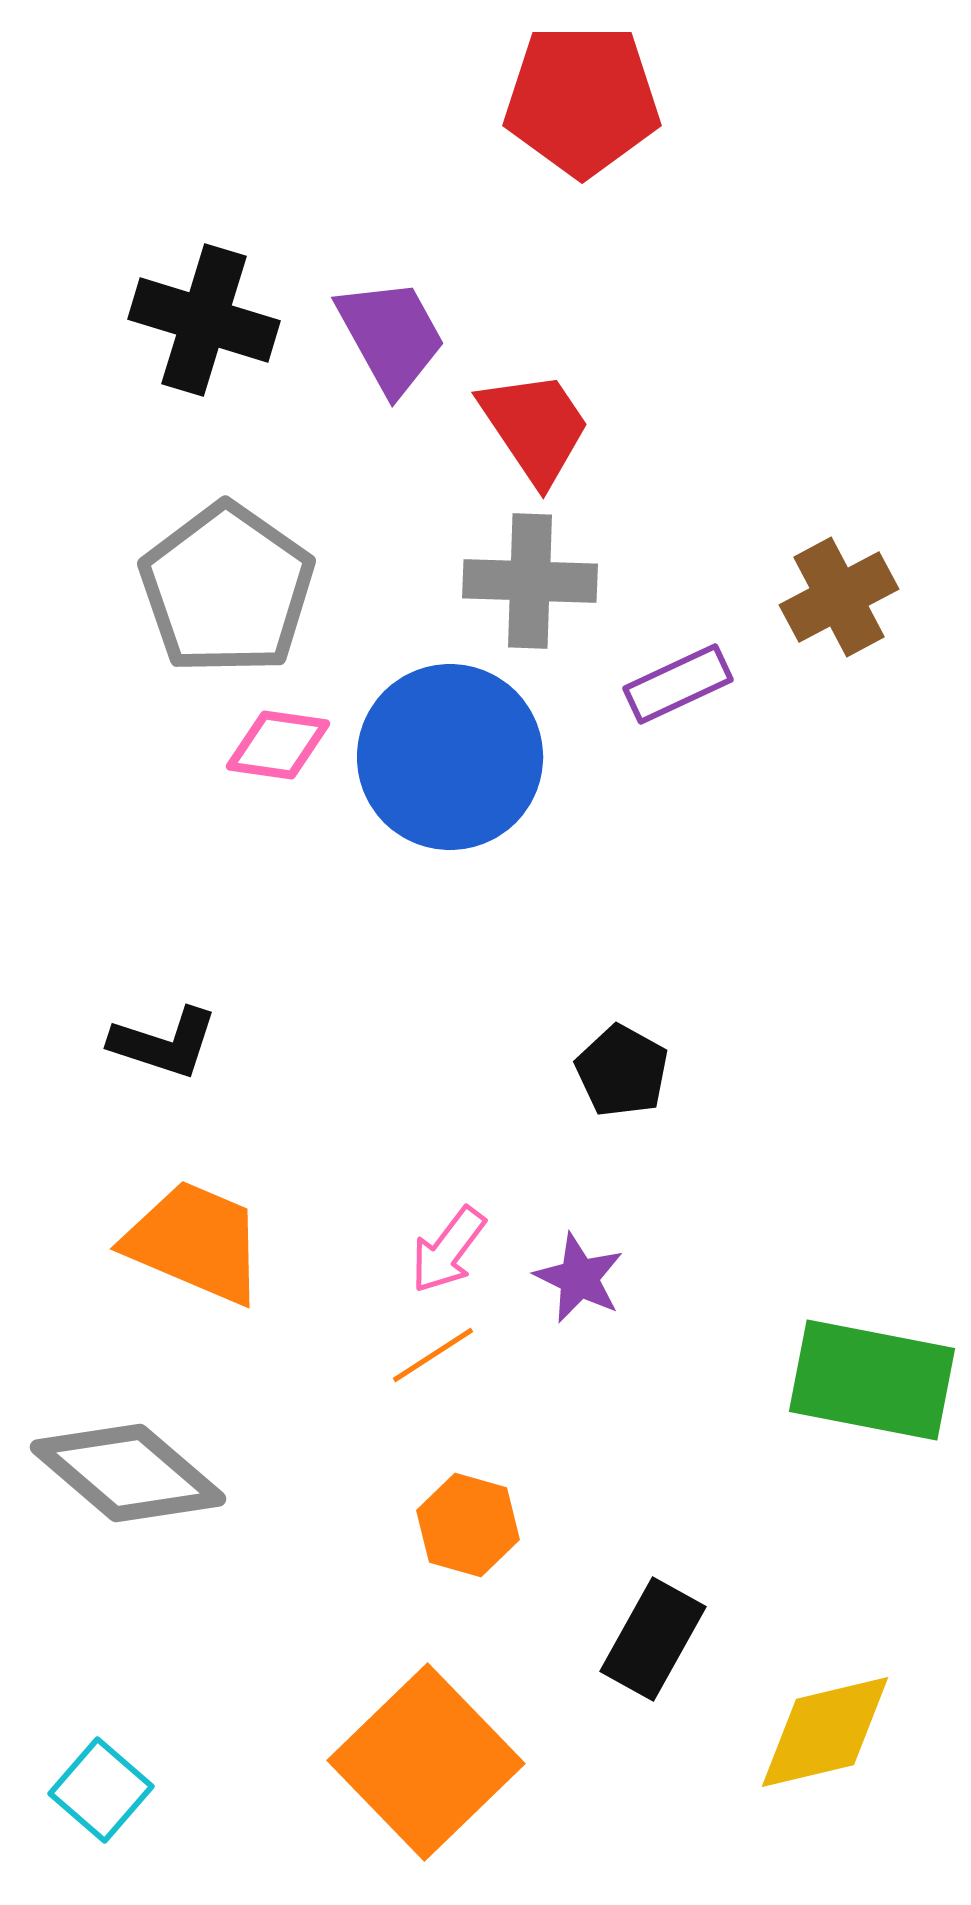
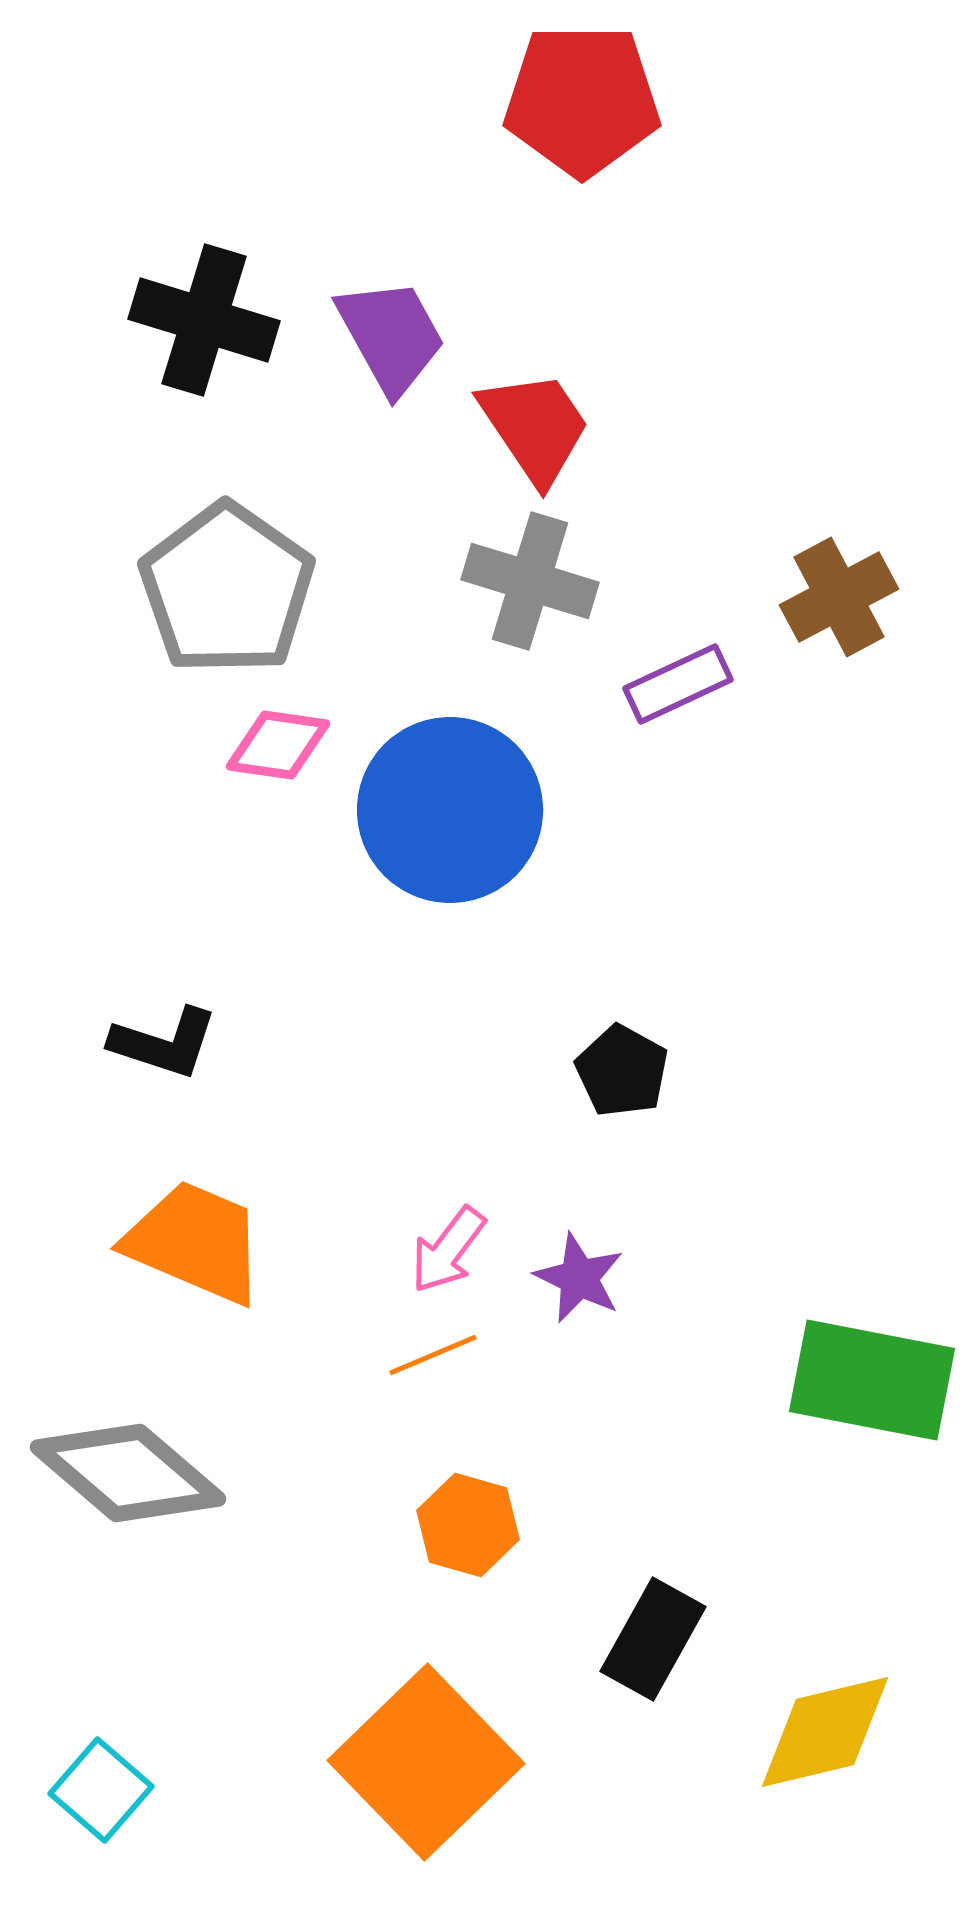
gray cross: rotated 15 degrees clockwise
blue circle: moved 53 px down
orange line: rotated 10 degrees clockwise
